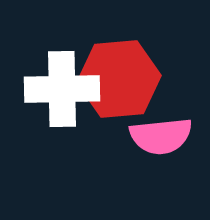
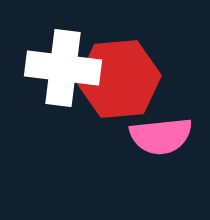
white cross: moved 1 px right, 21 px up; rotated 8 degrees clockwise
